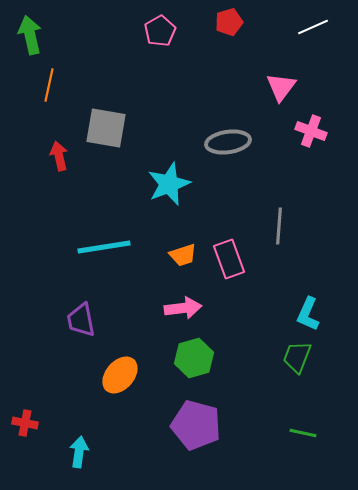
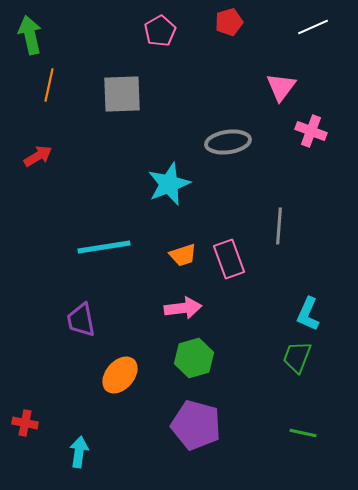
gray square: moved 16 px right, 34 px up; rotated 12 degrees counterclockwise
red arrow: moved 21 px left; rotated 72 degrees clockwise
